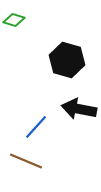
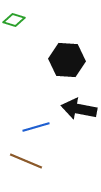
black hexagon: rotated 12 degrees counterclockwise
blue line: rotated 32 degrees clockwise
